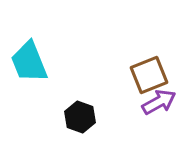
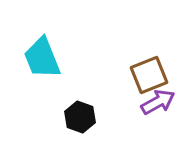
cyan trapezoid: moved 13 px right, 4 px up
purple arrow: moved 1 px left
